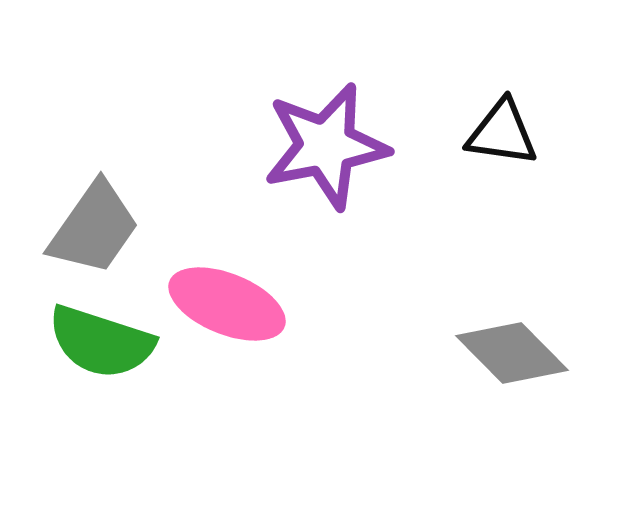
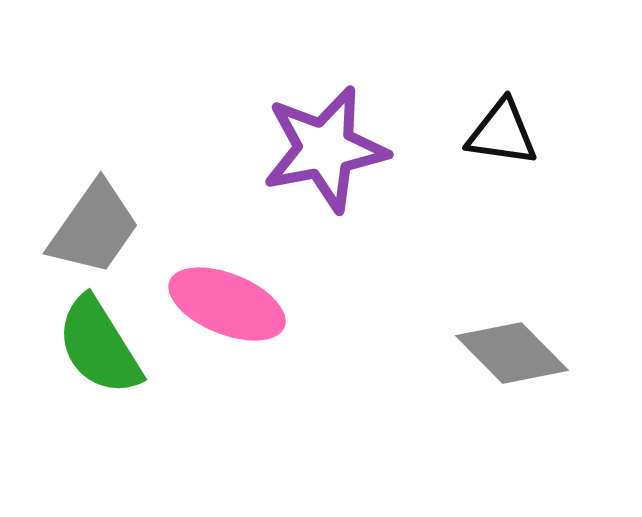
purple star: moved 1 px left, 3 px down
green semicircle: moved 2 px left, 4 px down; rotated 40 degrees clockwise
